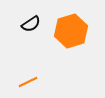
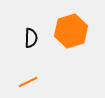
black semicircle: moved 14 px down; rotated 54 degrees counterclockwise
